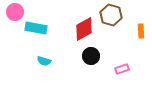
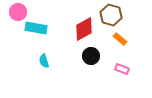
pink circle: moved 3 px right
orange rectangle: moved 21 px left, 8 px down; rotated 48 degrees counterclockwise
cyan semicircle: rotated 56 degrees clockwise
pink rectangle: rotated 40 degrees clockwise
